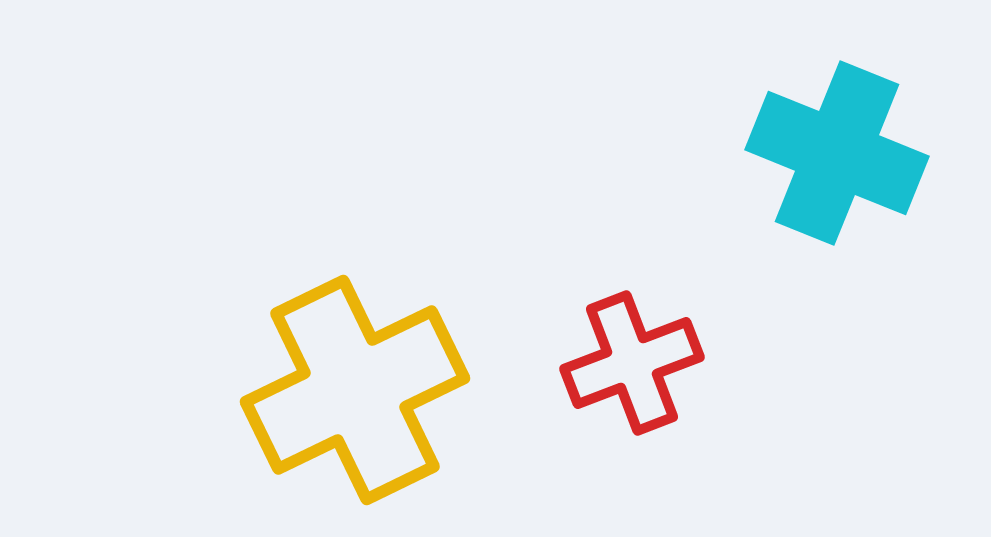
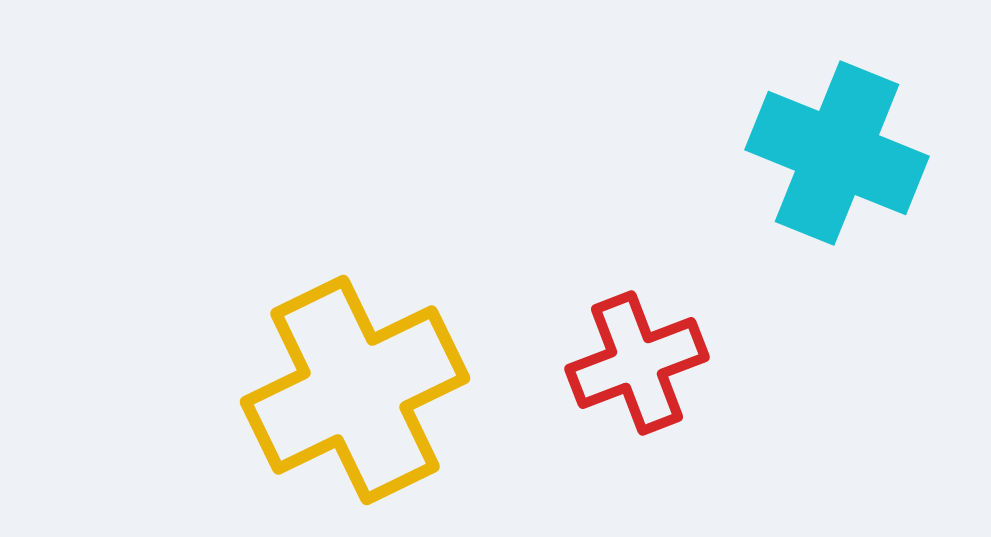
red cross: moved 5 px right
